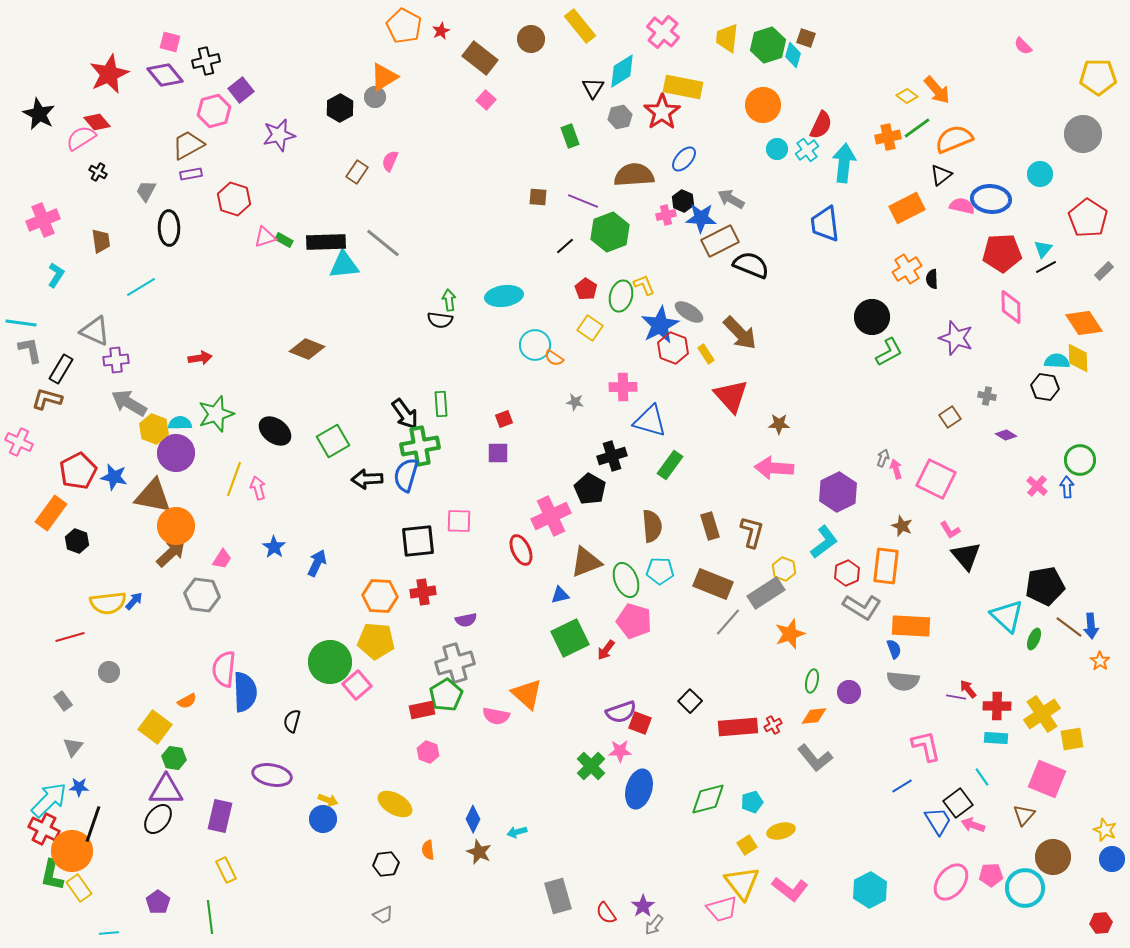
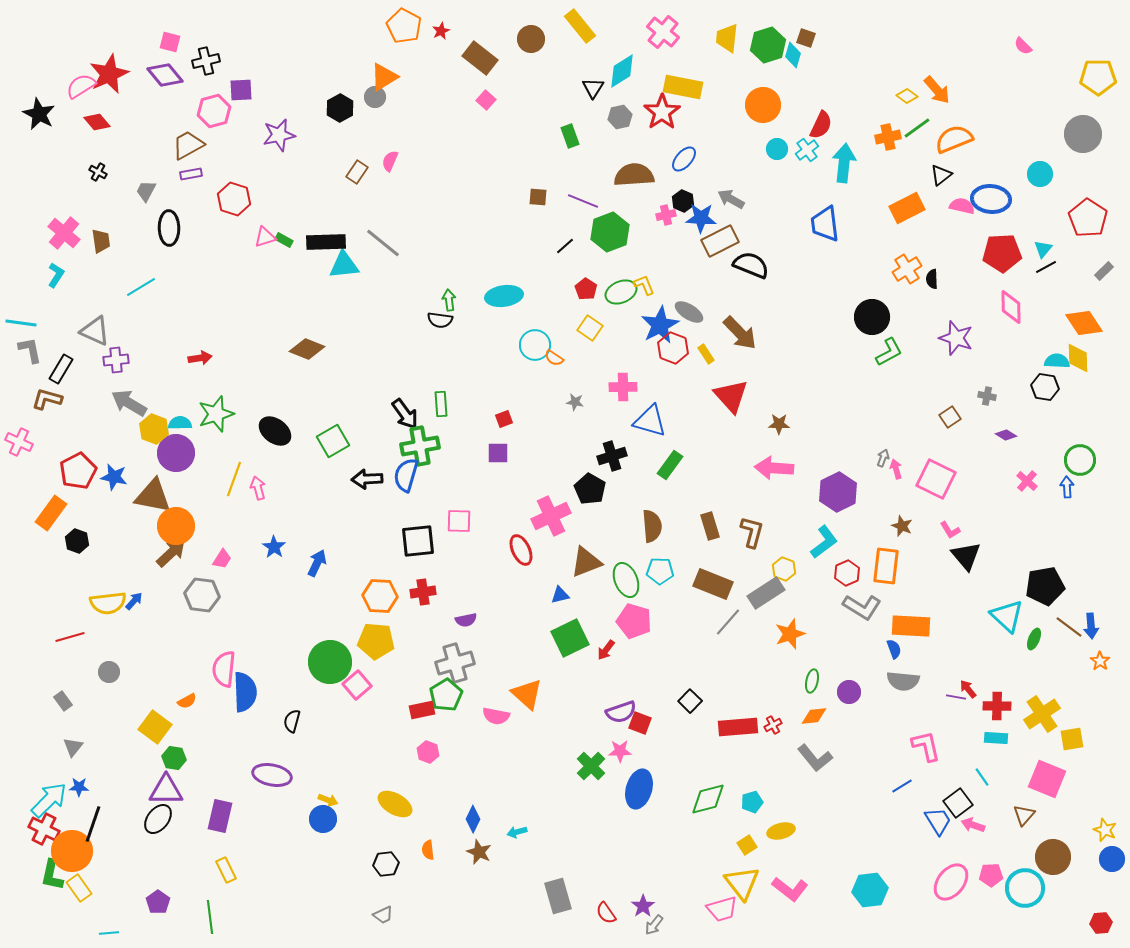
purple square at (241, 90): rotated 35 degrees clockwise
pink semicircle at (81, 138): moved 52 px up
pink cross at (43, 220): moved 21 px right, 13 px down; rotated 28 degrees counterclockwise
green ellipse at (621, 296): moved 4 px up; rotated 52 degrees clockwise
pink cross at (1037, 486): moved 10 px left, 5 px up
cyan hexagon at (870, 890): rotated 20 degrees clockwise
